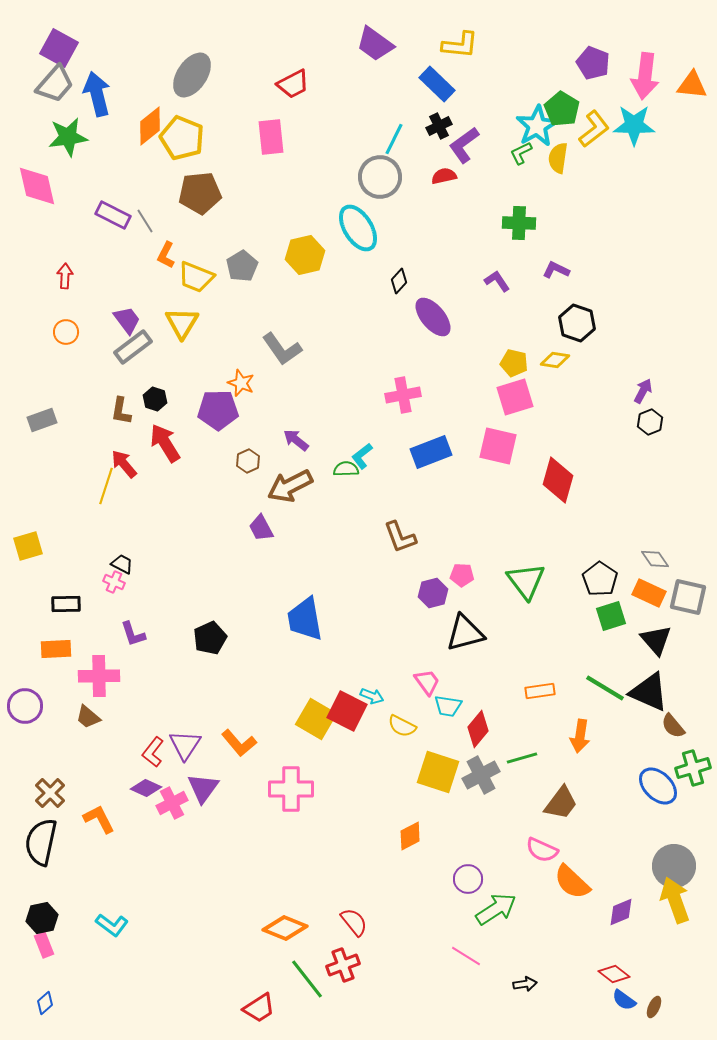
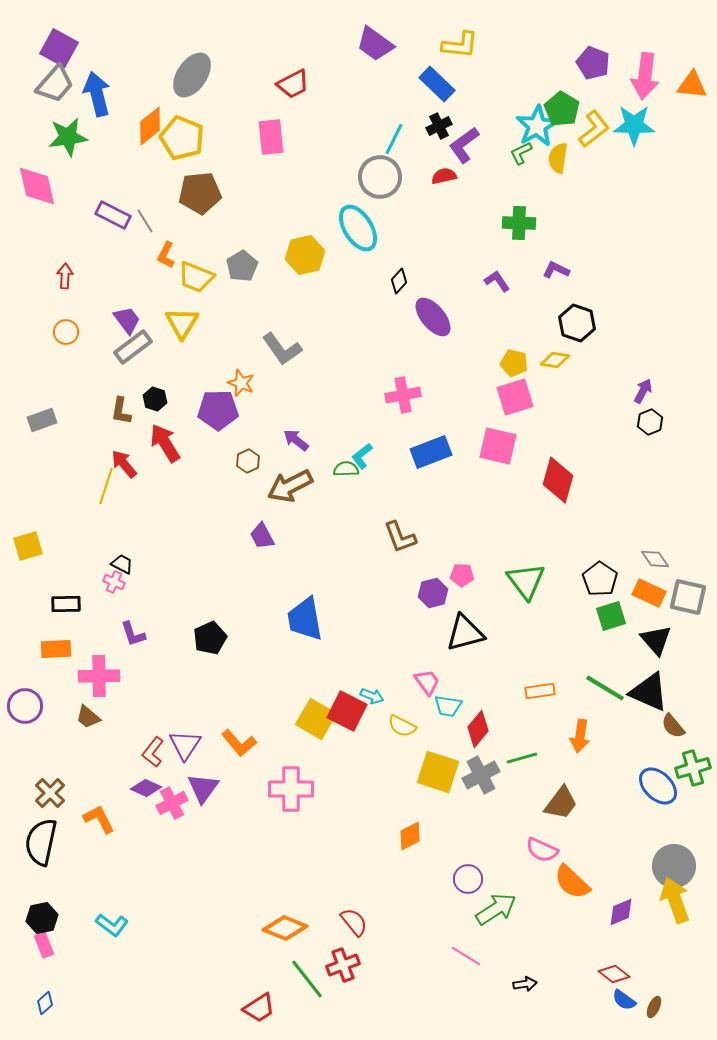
purple trapezoid at (261, 528): moved 1 px right, 8 px down
